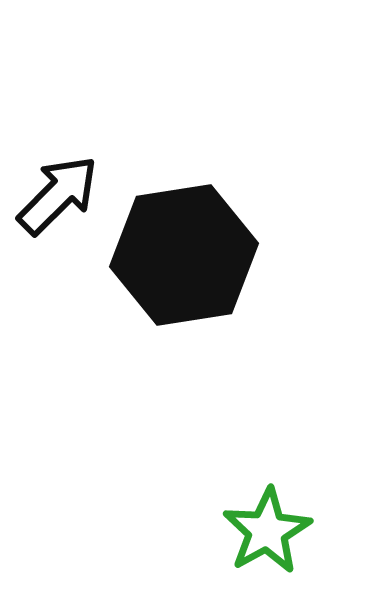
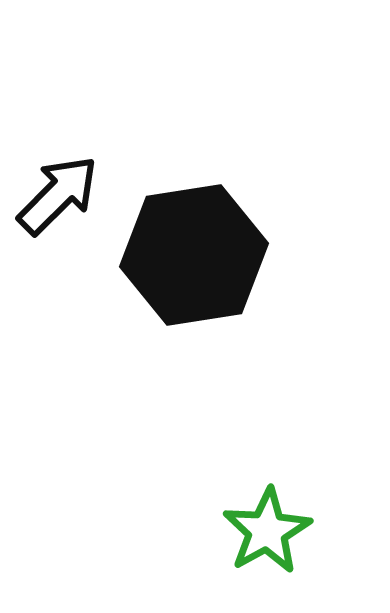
black hexagon: moved 10 px right
